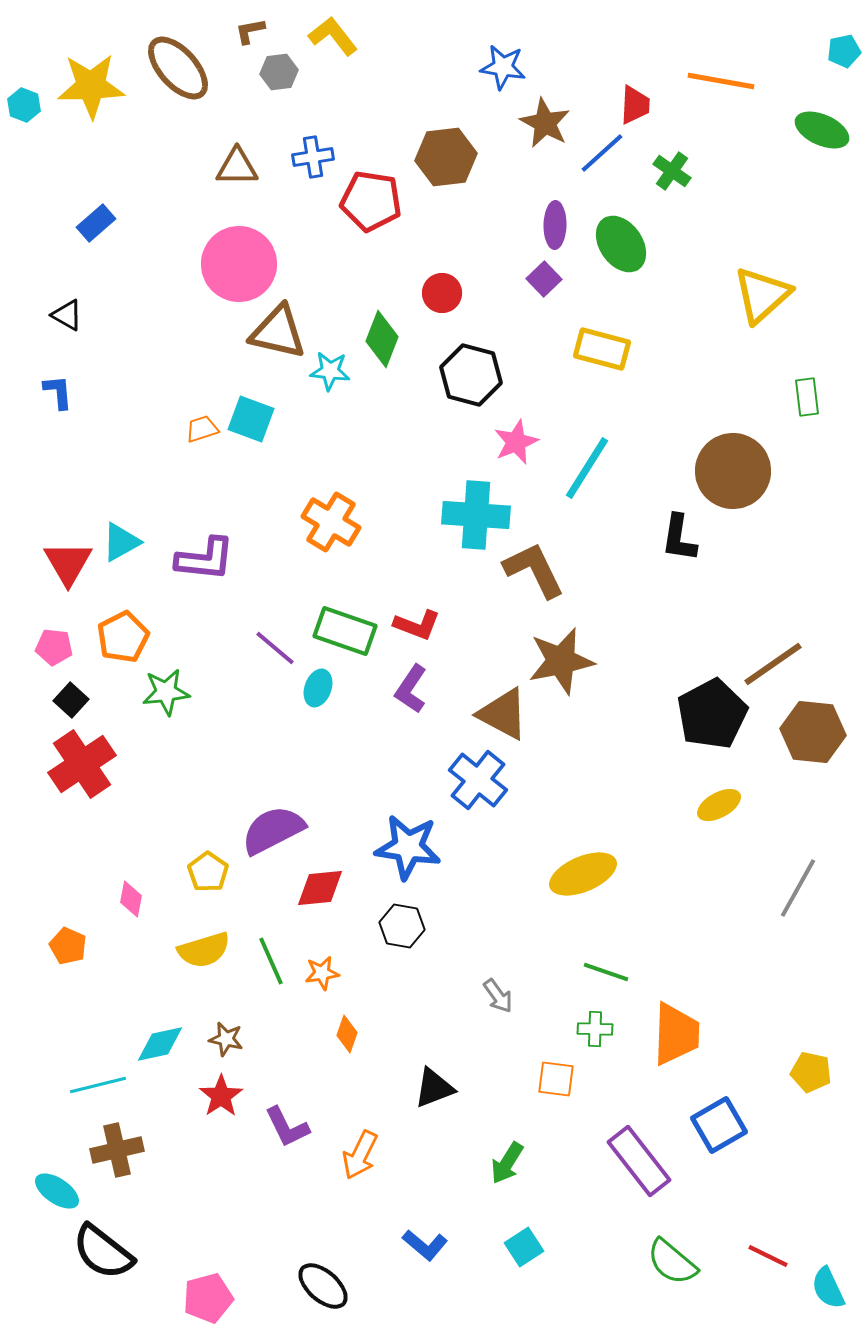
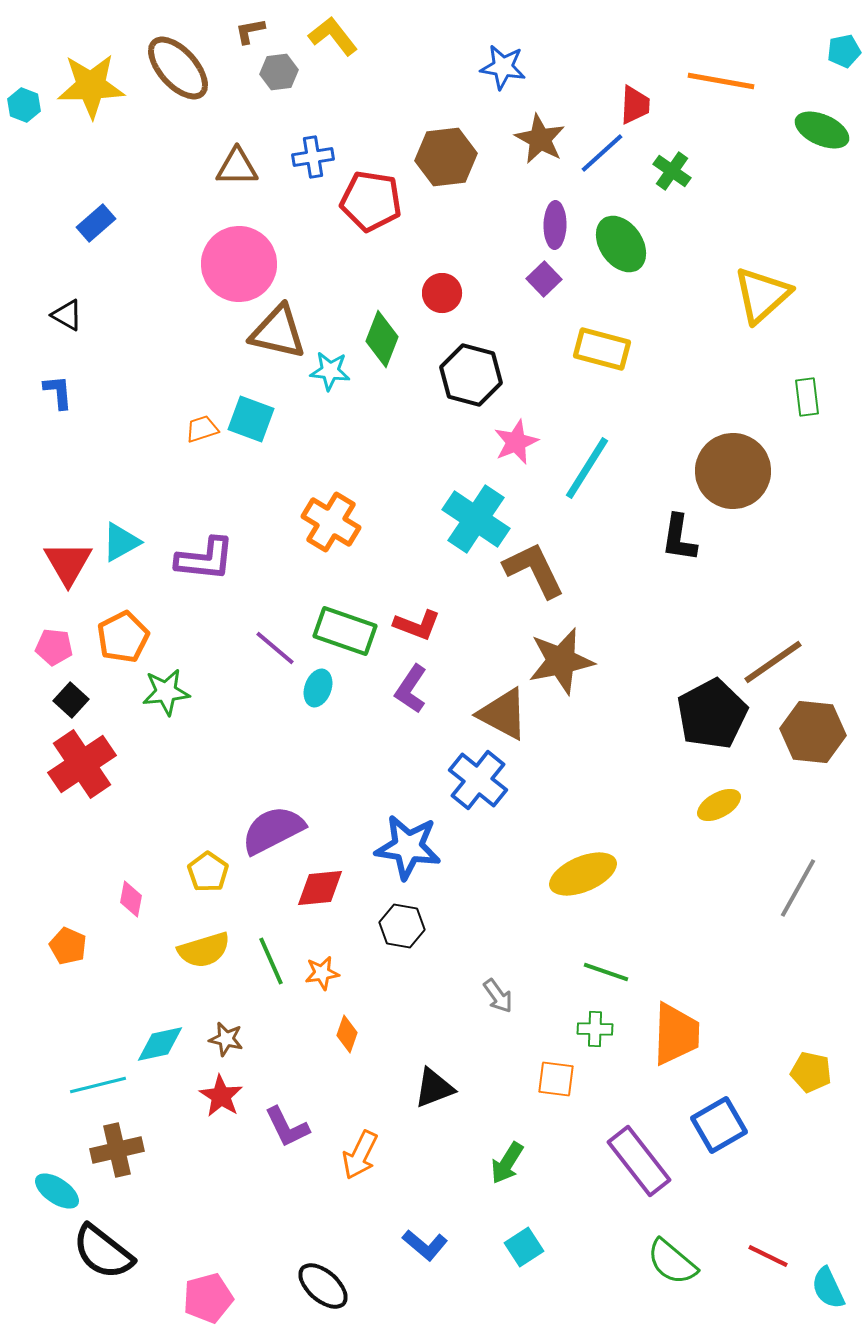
brown star at (545, 123): moved 5 px left, 16 px down
cyan cross at (476, 515): moved 4 px down; rotated 30 degrees clockwise
brown line at (773, 664): moved 2 px up
red star at (221, 1096): rotated 6 degrees counterclockwise
